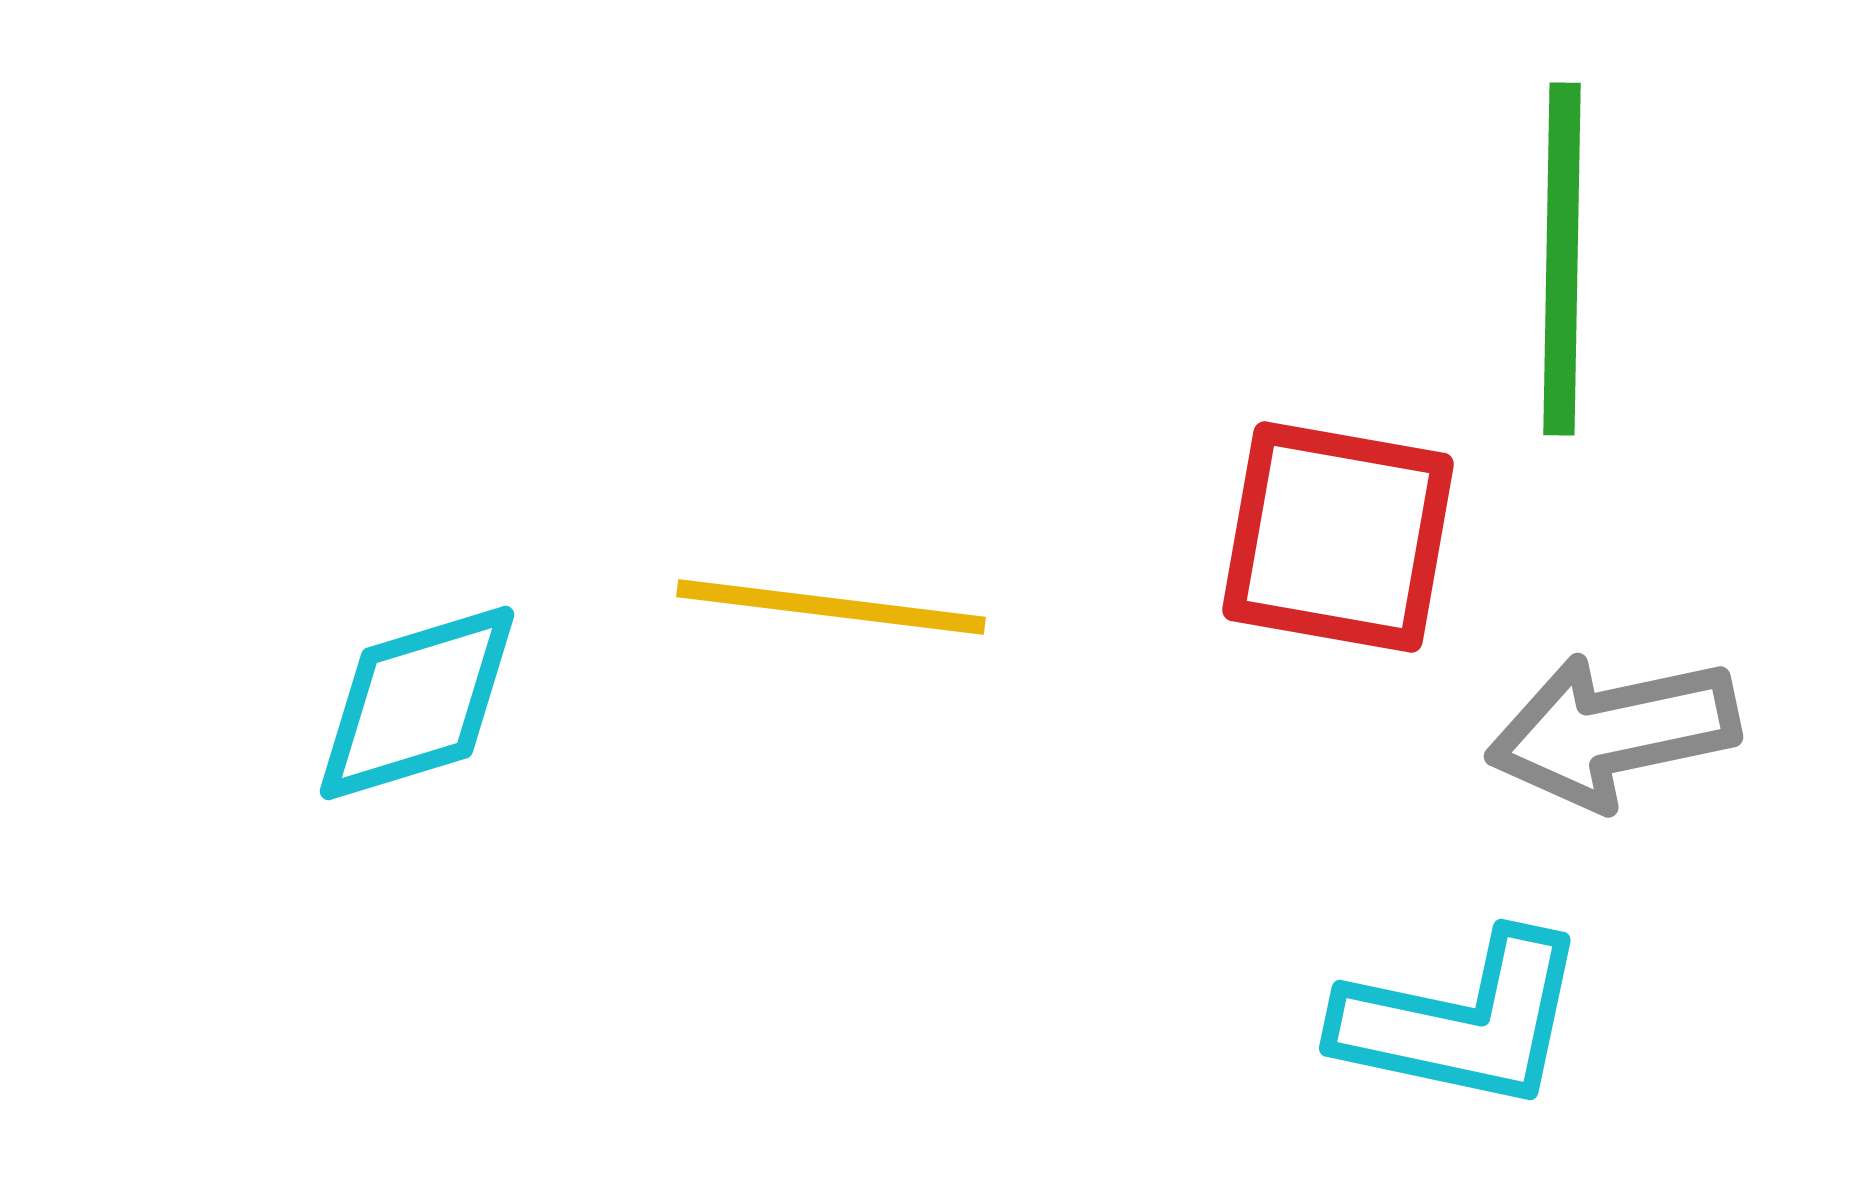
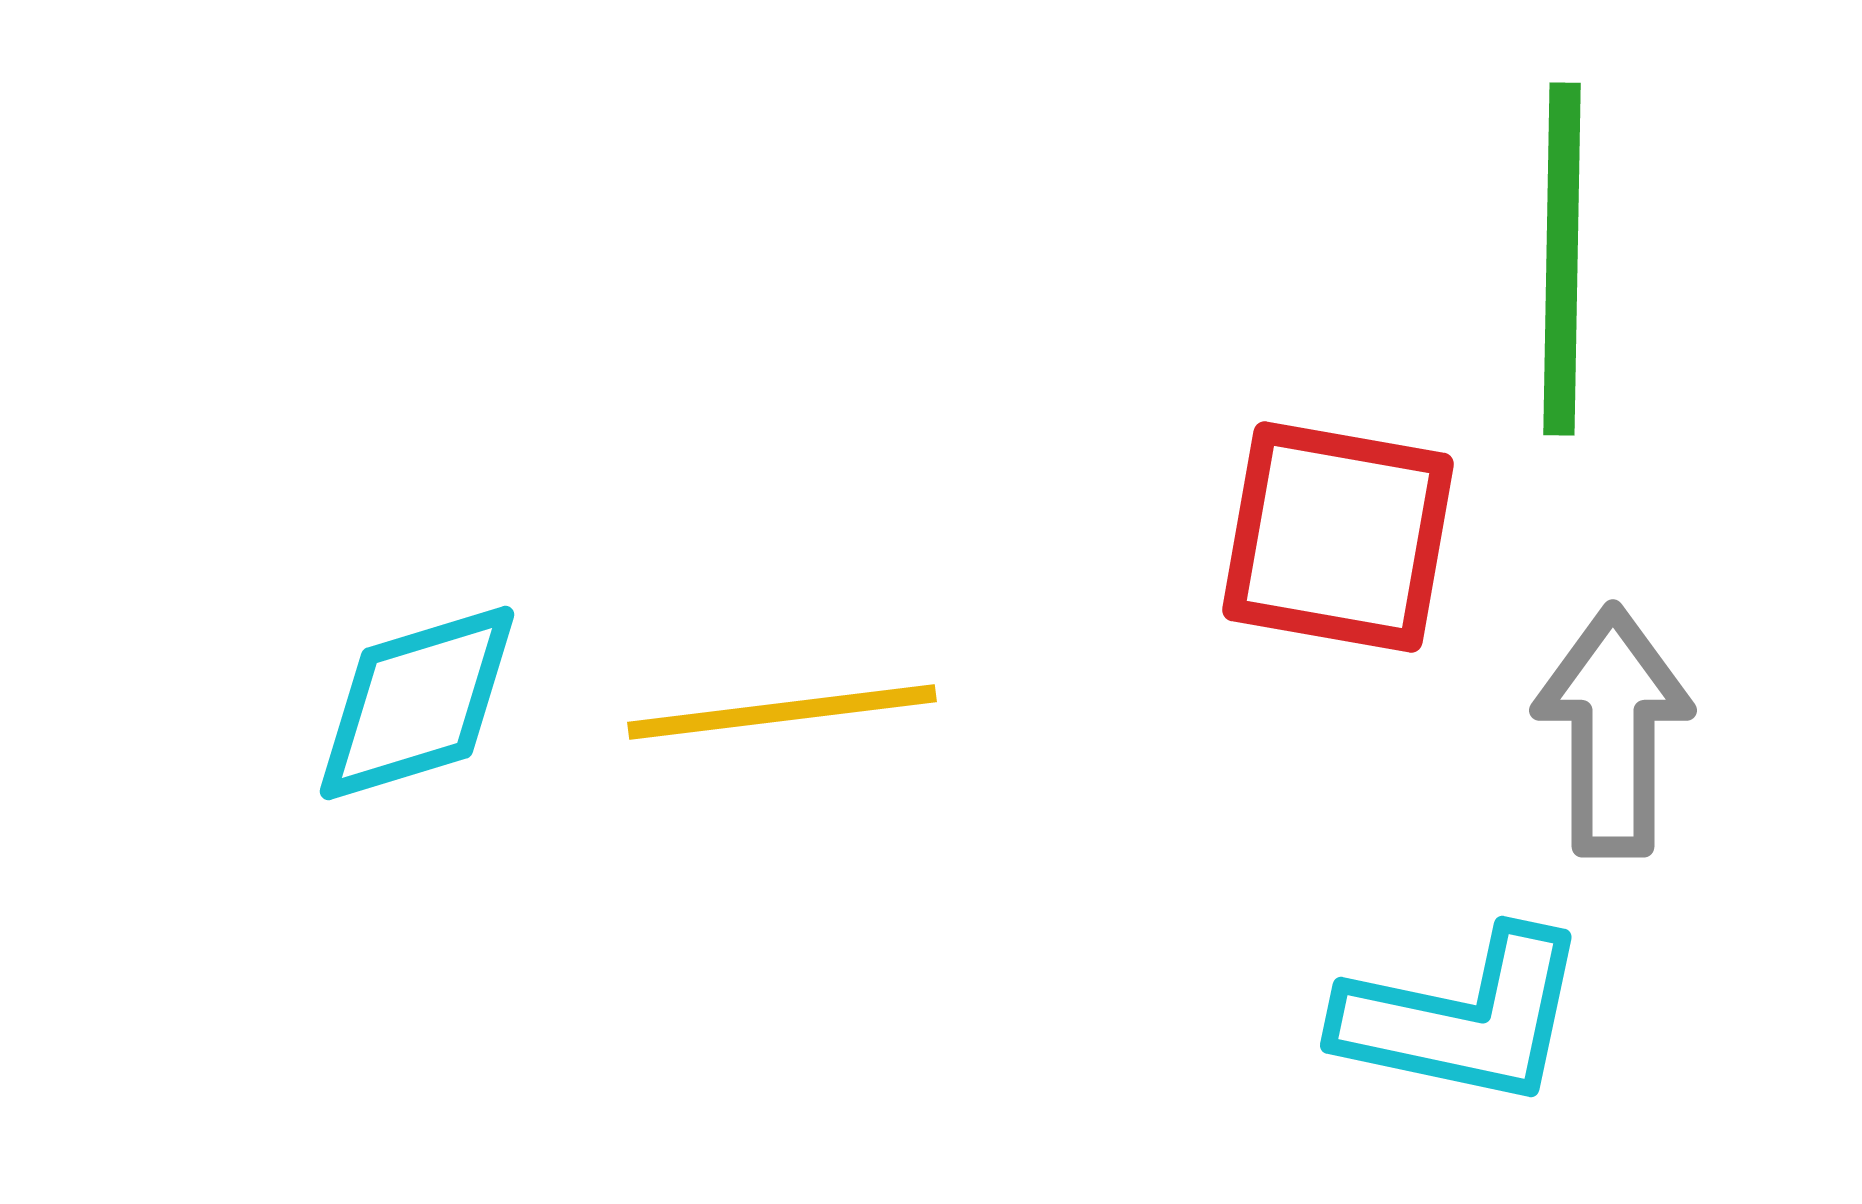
yellow line: moved 49 px left, 105 px down; rotated 14 degrees counterclockwise
gray arrow: rotated 102 degrees clockwise
cyan L-shape: moved 1 px right, 3 px up
